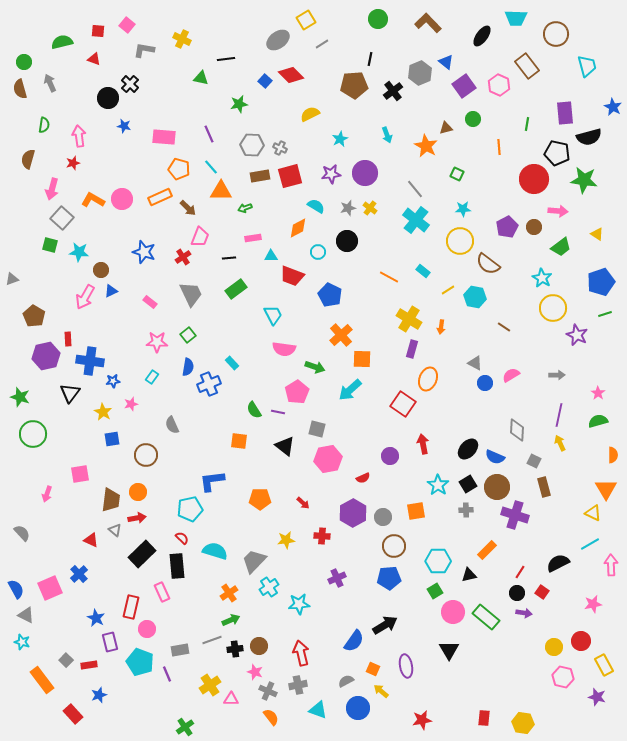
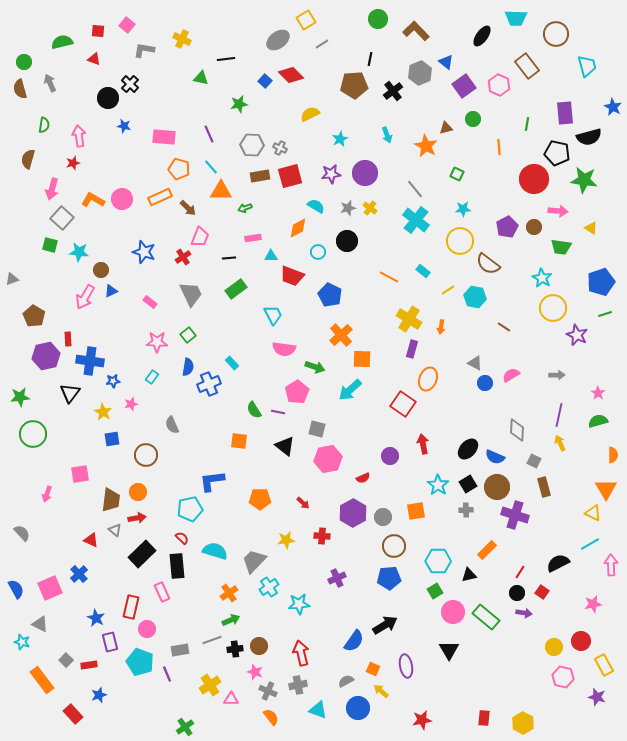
brown L-shape at (428, 23): moved 12 px left, 8 px down
yellow triangle at (597, 234): moved 6 px left, 6 px up
green trapezoid at (561, 247): rotated 45 degrees clockwise
green star at (20, 397): rotated 24 degrees counterclockwise
gray triangle at (26, 615): moved 14 px right, 9 px down
yellow hexagon at (523, 723): rotated 20 degrees clockwise
